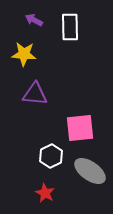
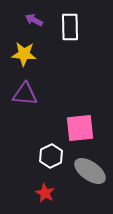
purple triangle: moved 10 px left
